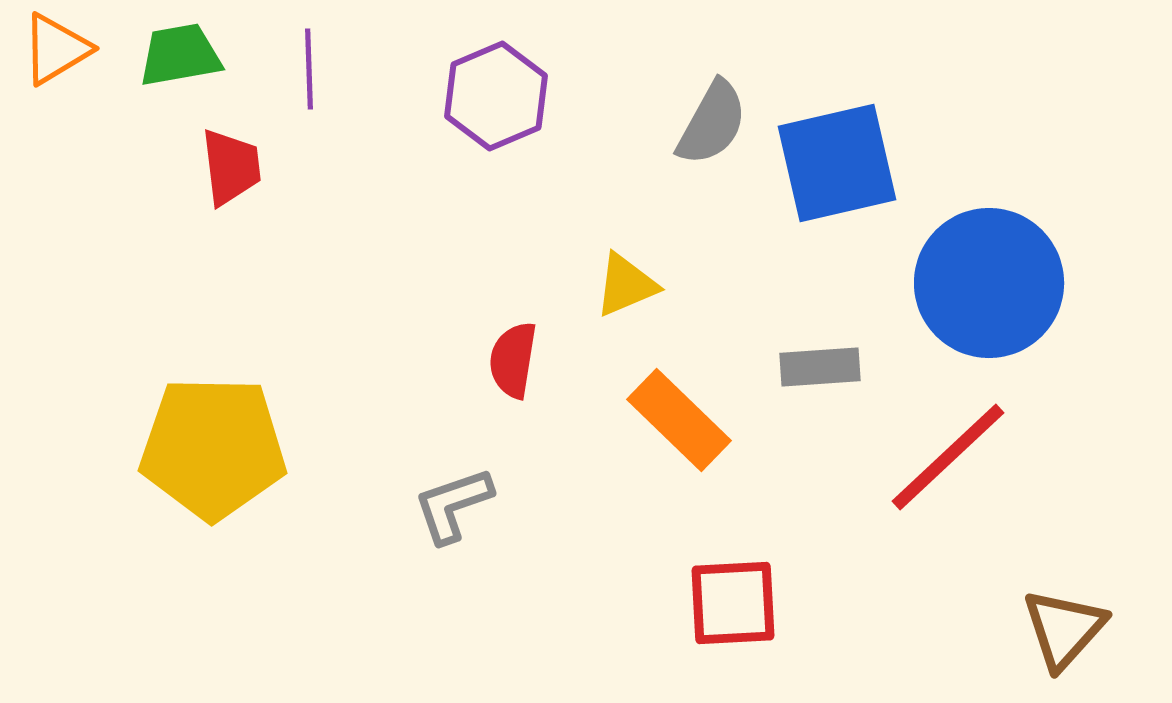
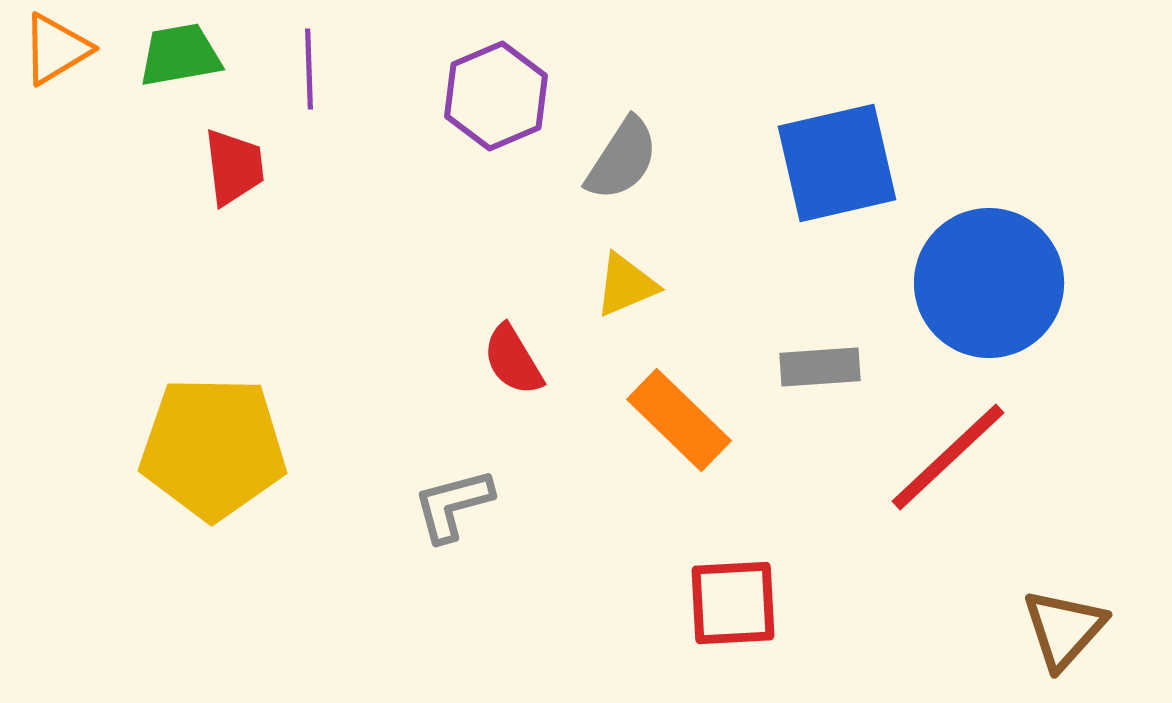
gray semicircle: moved 90 px left, 36 px down; rotated 4 degrees clockwise
red trapezoid: moved 3 px right
red semicircle: rotated 40 degrees counterclockwise
gray L-shape: rotated 4 degrees clockwise
